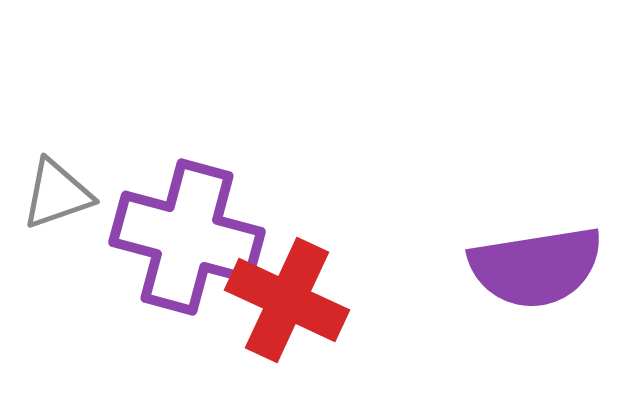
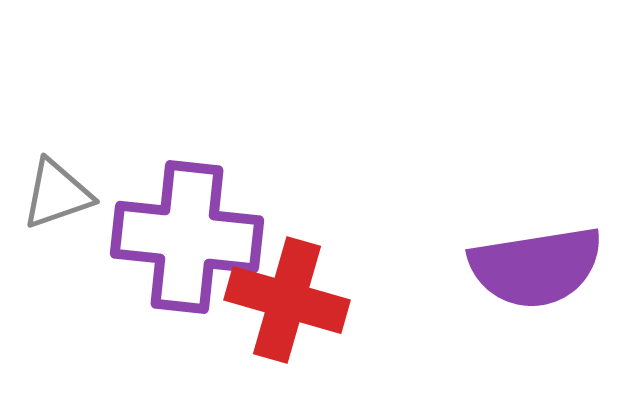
purple cross: rotated 9 degrees counterclockwise
red cross: rotated 9 degrees counterclockwise
